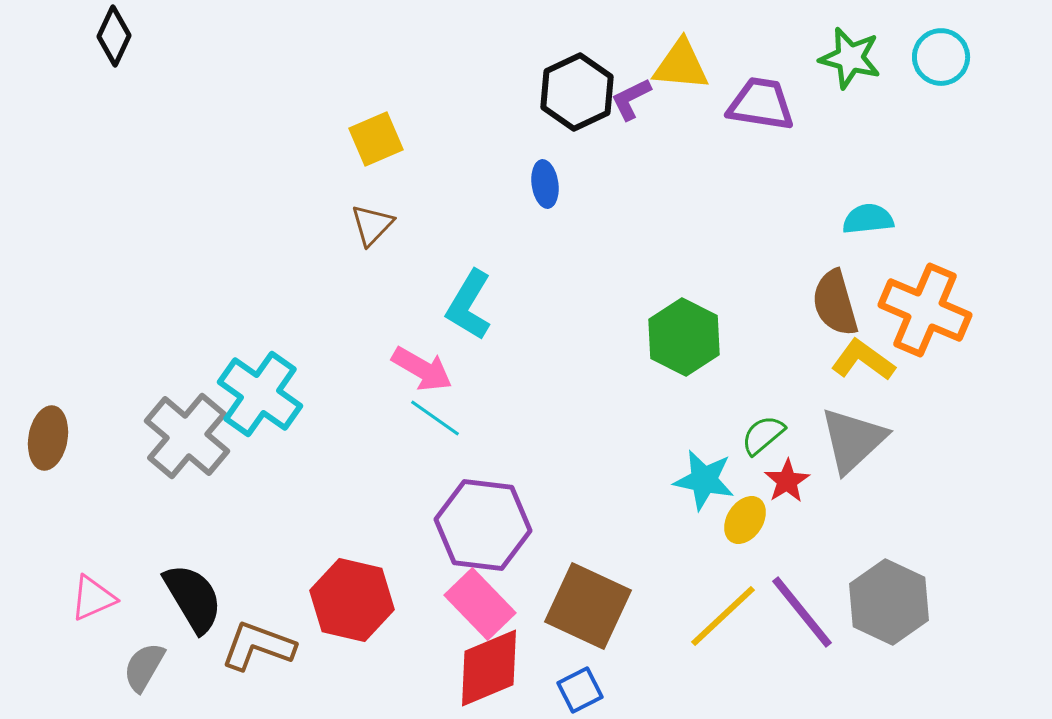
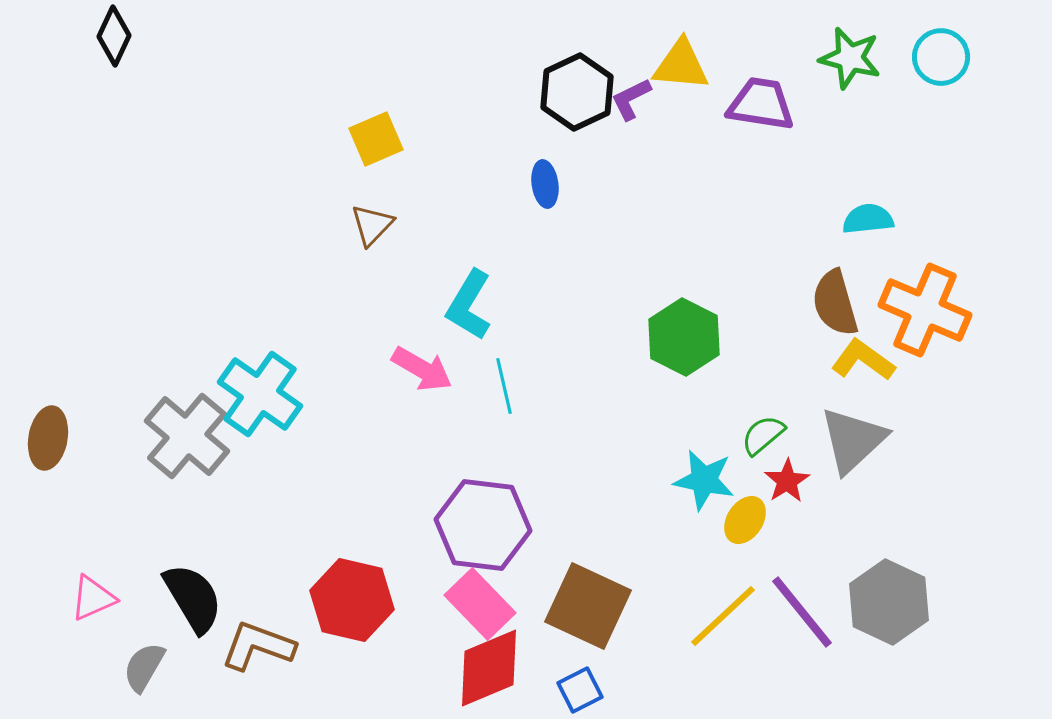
cyan line: moved 69 px right, 32 px up; rotated 42 degrees clockwise
